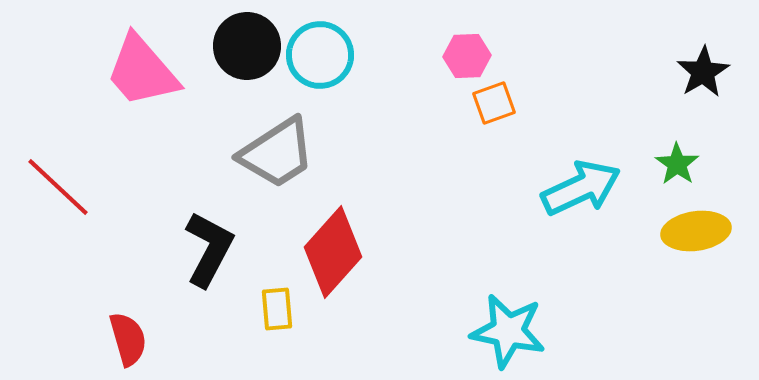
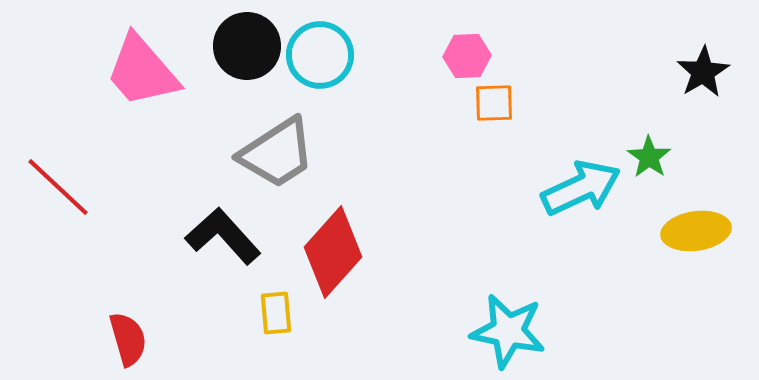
orange square: rotated 18 degrees clockwise
green star: moved 28 px left, 7 px up
black L-shape: moved 14 px right, 13 px up; rotated 70 degrees counterclockwise
yellow rectangle: moved 1 px left, 4 px down
